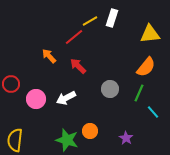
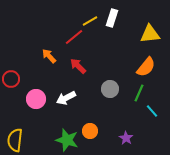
red circle: moved 5 px up
cyan line: moved 1 px left, 1 px up
